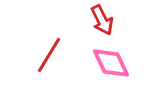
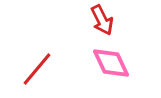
red line: moved 12 px left, 14 px down; rotated 9 degrees clockwise
